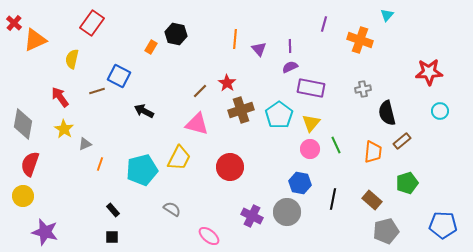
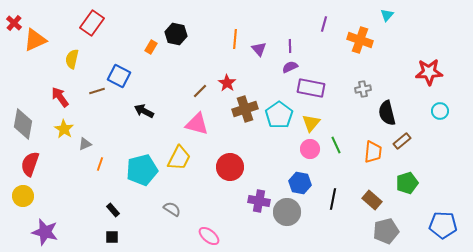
brown cross at (241, 110): moved 4 px right, 1 px up
purple cross at (252, 216): moved 7 px right, 15 px up; rotated 15 degrees counterclockwise
